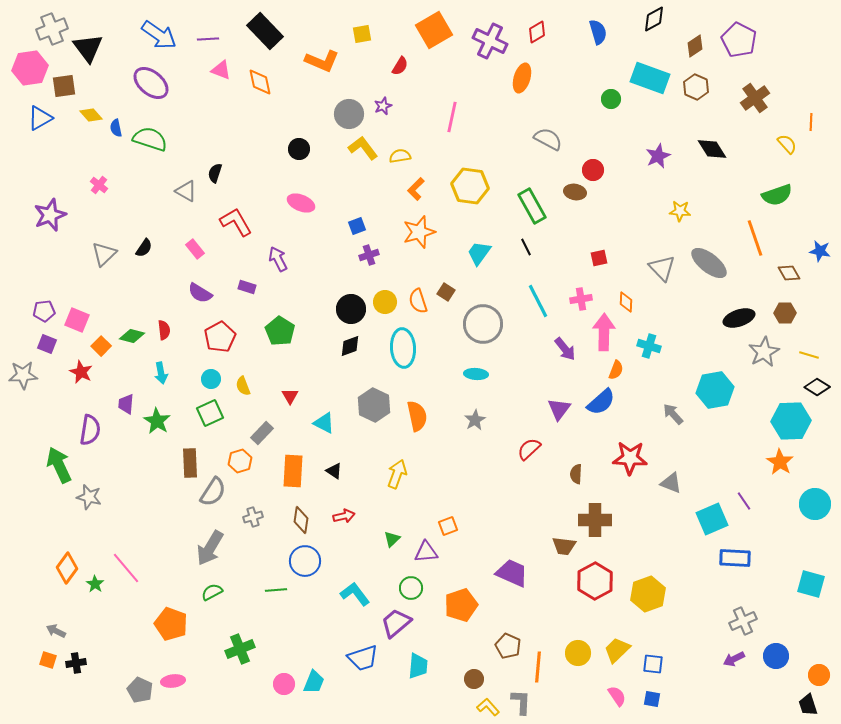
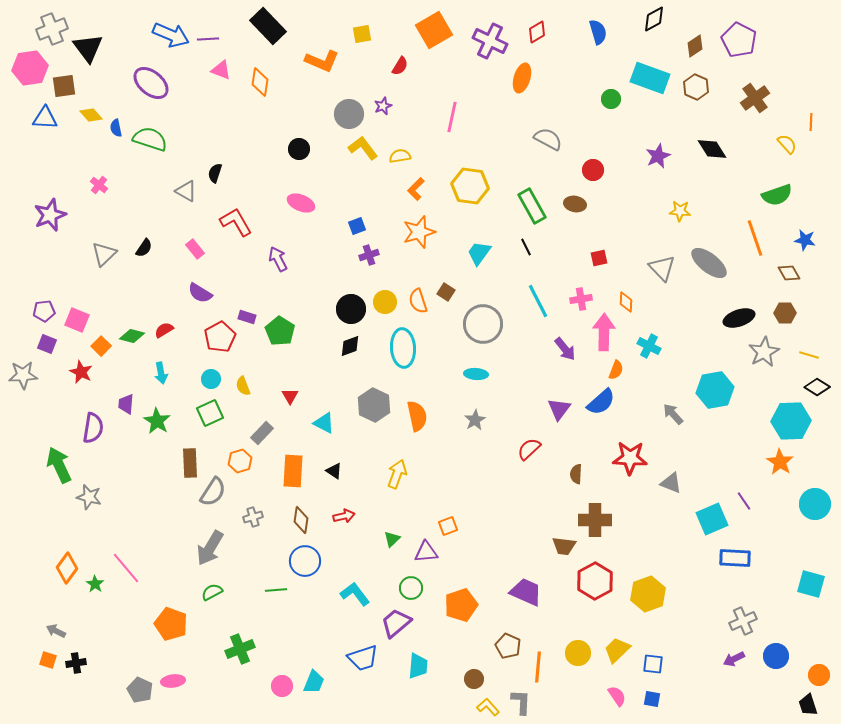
black rectangle at (265, 31): moved 3 px right, 5 px up
blue arrow at (159, 35): moved 12 px right; rotated 12 degrees counterclockwise
orange diamond at (260, 82): rotated 20 degrees clockwise
blue triangle at (40, 118): moved 5 px right; rotated 32 degrees clockwise
brown ellipse at (575, 192): moved 12 px down
blue star at (820, 251): moved 15 px left, 11 px up
purple rectangle at (247, 287): moved 30 px down
red semicircle at (164, 330): rotated 114 degrees counterclockwise
cyan cross at (649, 346): rotated 10 degrees clockwise
purple semicircle at (90, 430): moved 3 px right, 2 px up
purple trapezoid at (512, 573): moved 14 px right, 19 px down
pink circle at (284, 684): moved 2 px left, 2 px down
